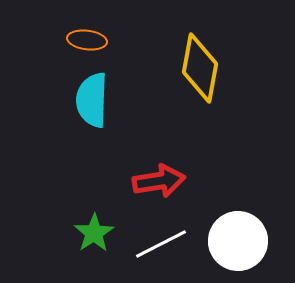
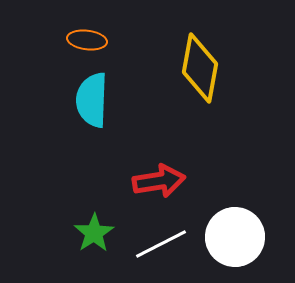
white circle: moved 3 px left, 4 px up
